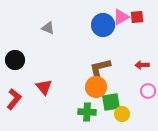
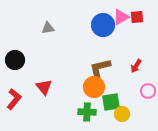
gray triangle: rotated 32 degrees counterclockwise
red arrow: moved 6 px left, 1 px down; rotated 56 degrees counterclockwise
orange circle: moved 2 px left
